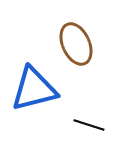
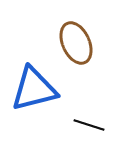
brown ellipse: moved 1 px up
